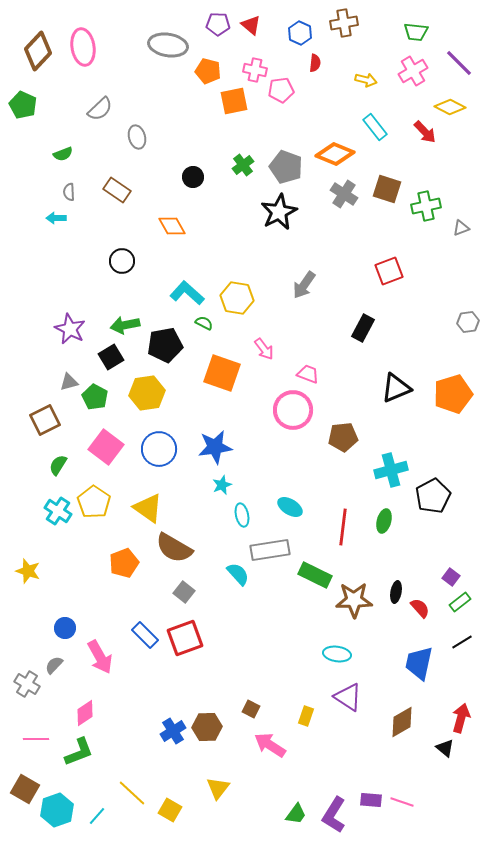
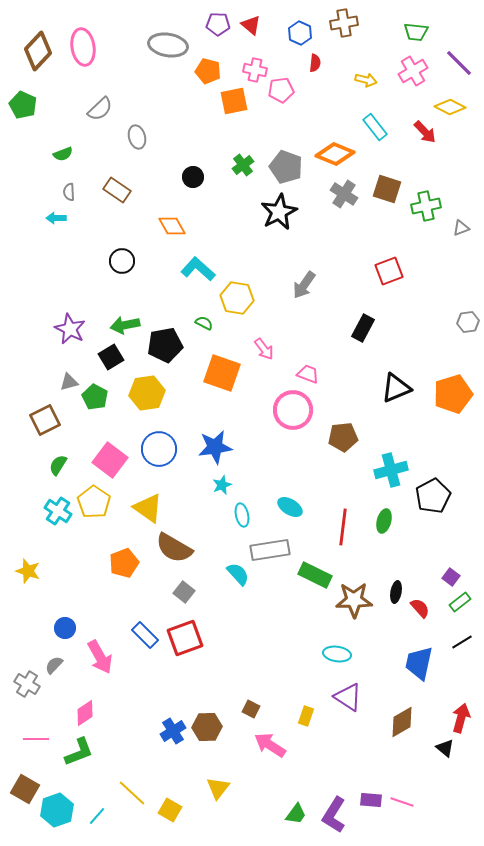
cyan L-shape at (187, 293): moved 11 px right, 24 px up
pink square at (106, 447): moved 4 px right, 13 px down
